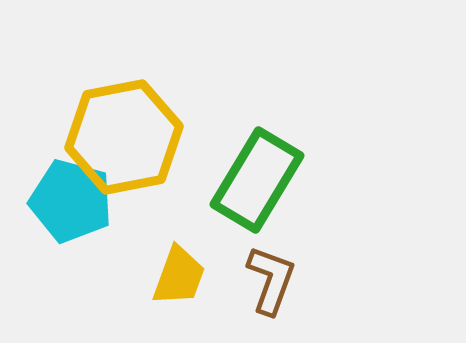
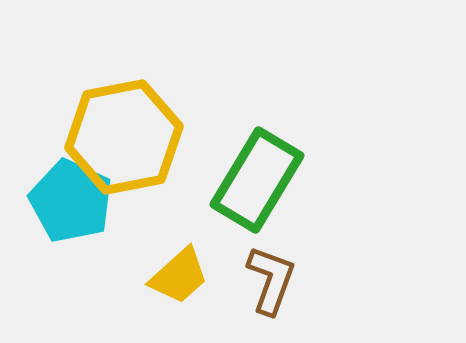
cyan pentagon: rotated 10 degrees clockwise
yellow trapezoid: rotated 28 degrees clockwise
